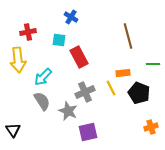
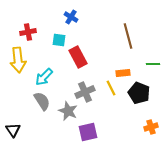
red rectangle: moved 1 px left
cyan arrow: moved 1 px right
